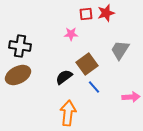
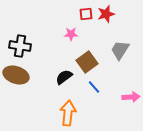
red star: moved 1 px down
brown square: moved 2 px up
brown ellipse: moved 2 px left; rotated 45 degrees clockwise
